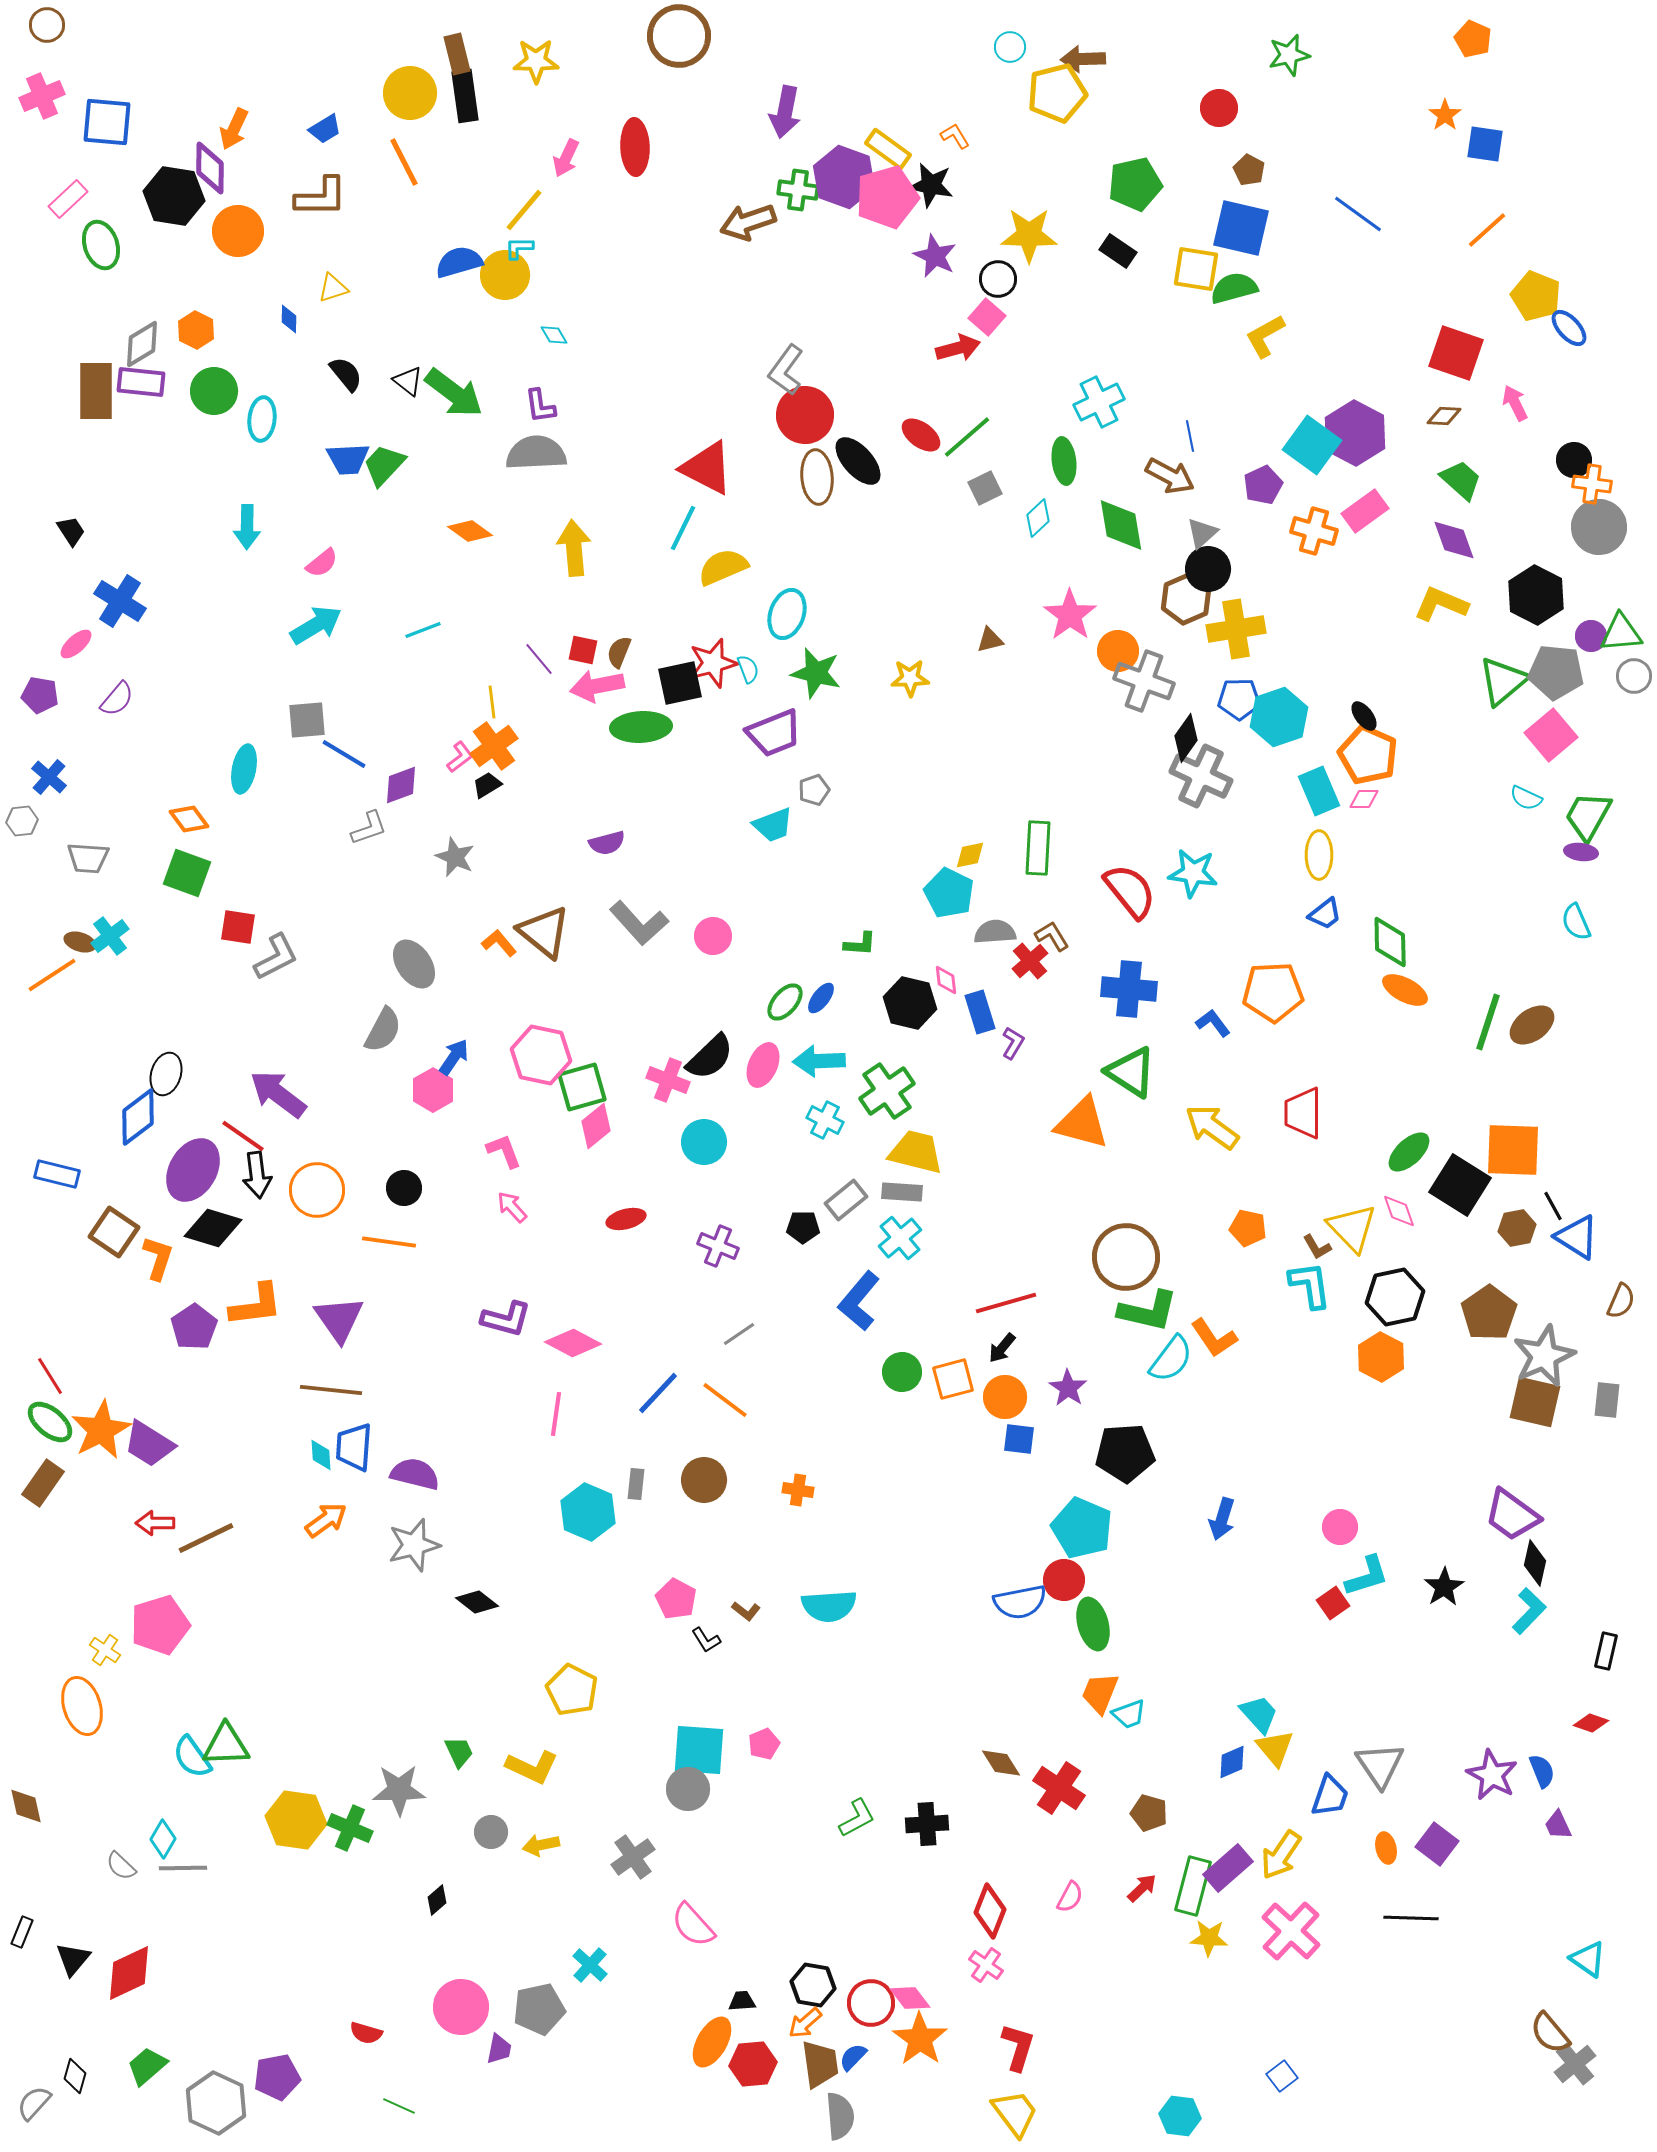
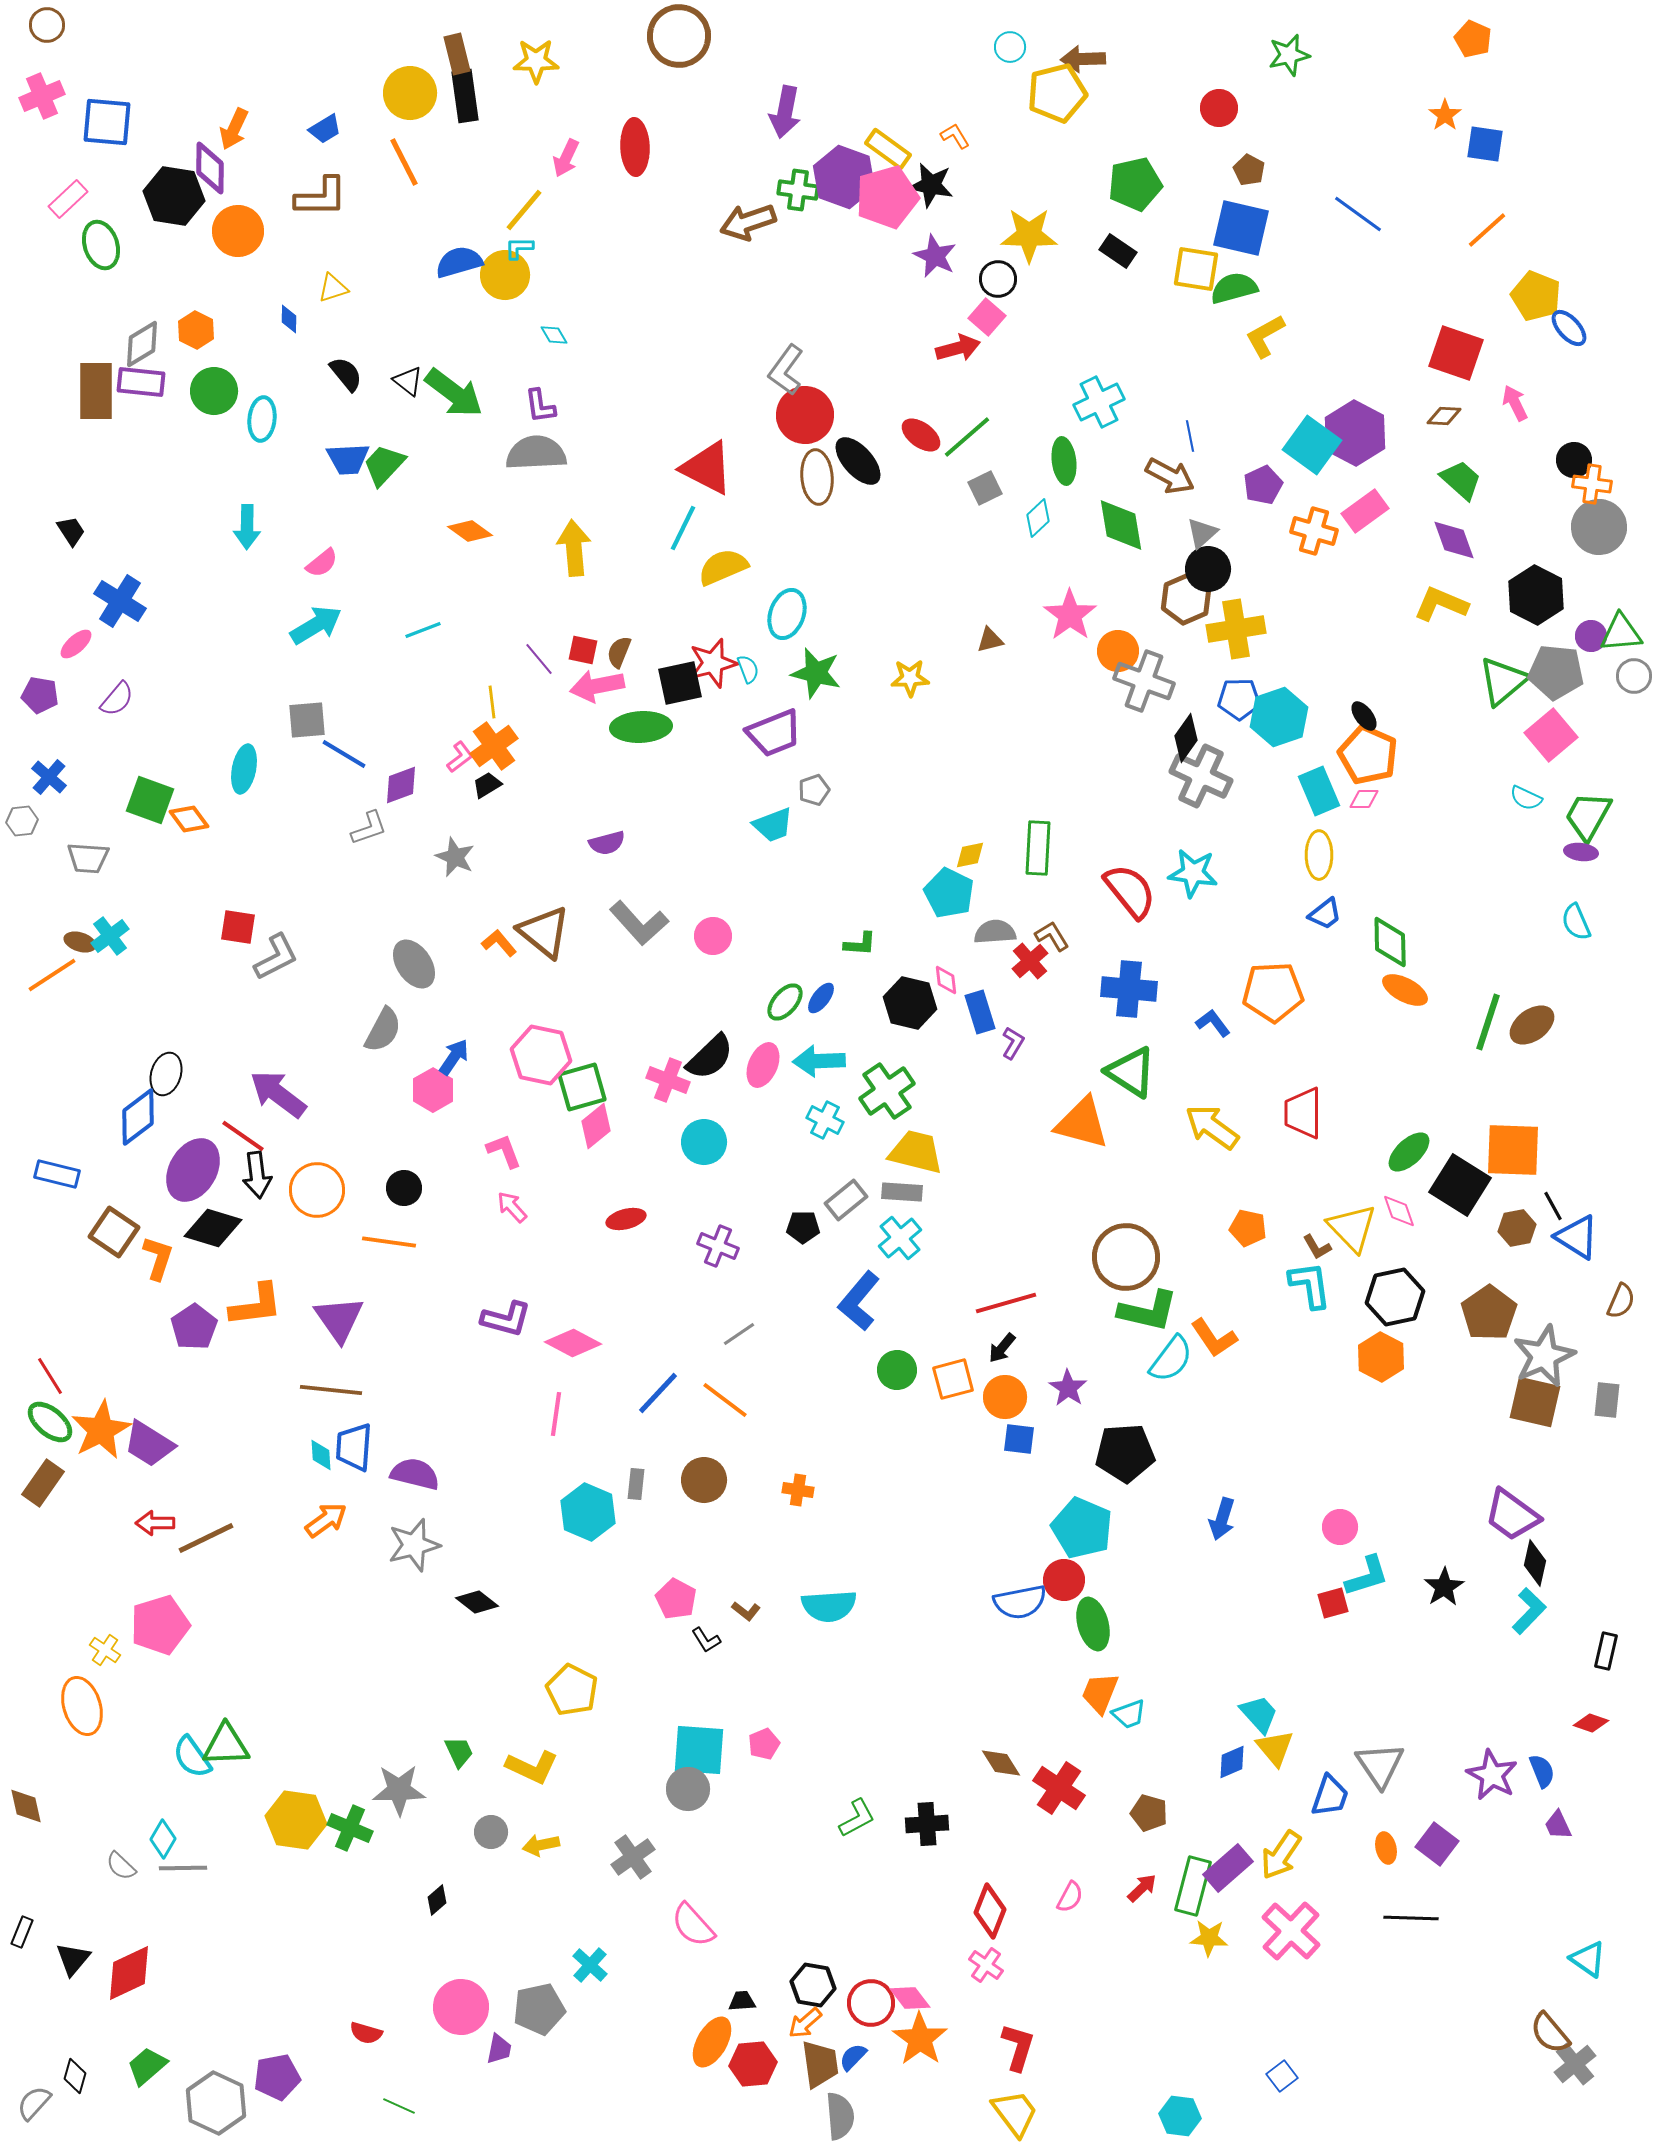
green square at (187, 873): moved 37 px left, 73 px up
green circle at (902, 1372): moved 5 px left, 2 px up
red square at (1333, 1603): rotated 20 degrees clockwise
